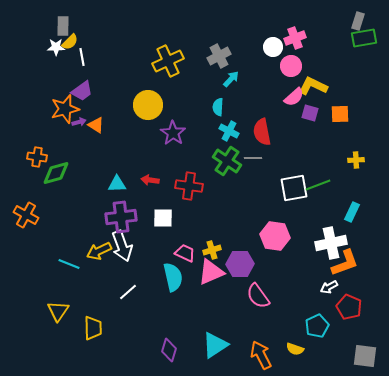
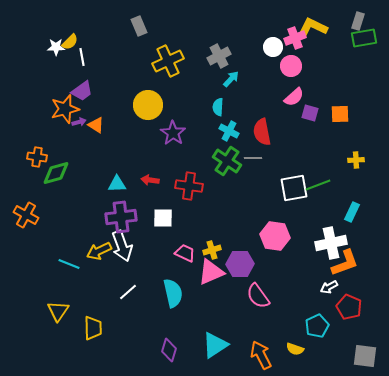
gray rectangle at (63, 26): moved 76 px right; rotated 24 degrees counterclockwise
yellow L-shape at (313, 86): moved 59 px up
cyan semicircle at (173, 277): moved 16 px down
